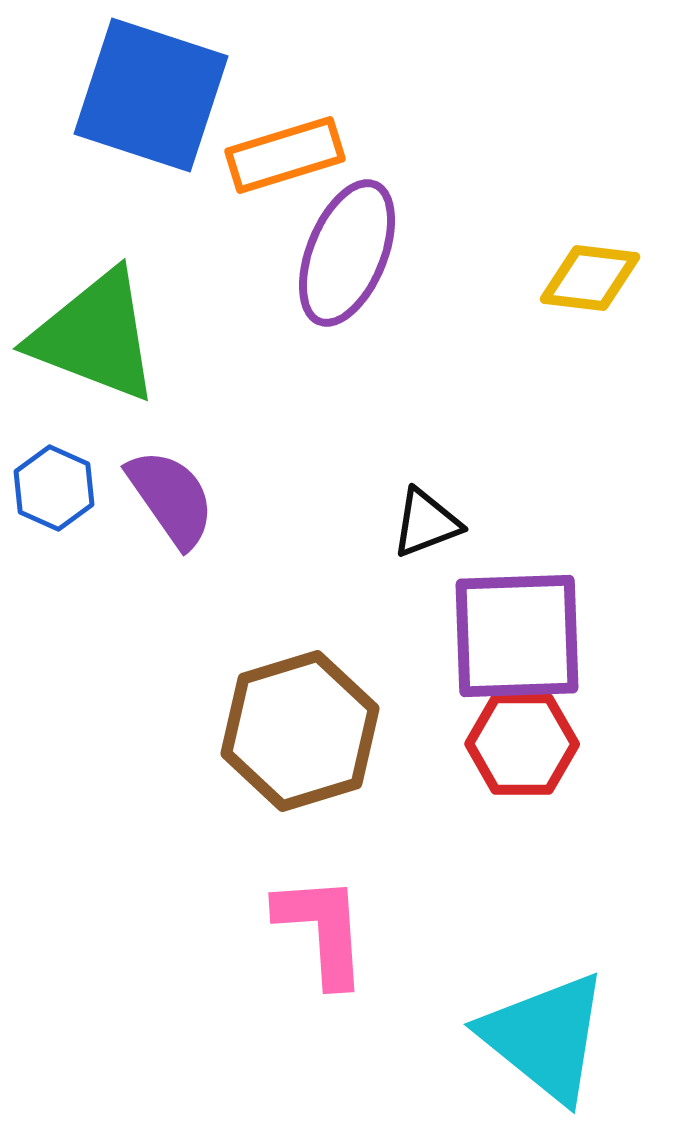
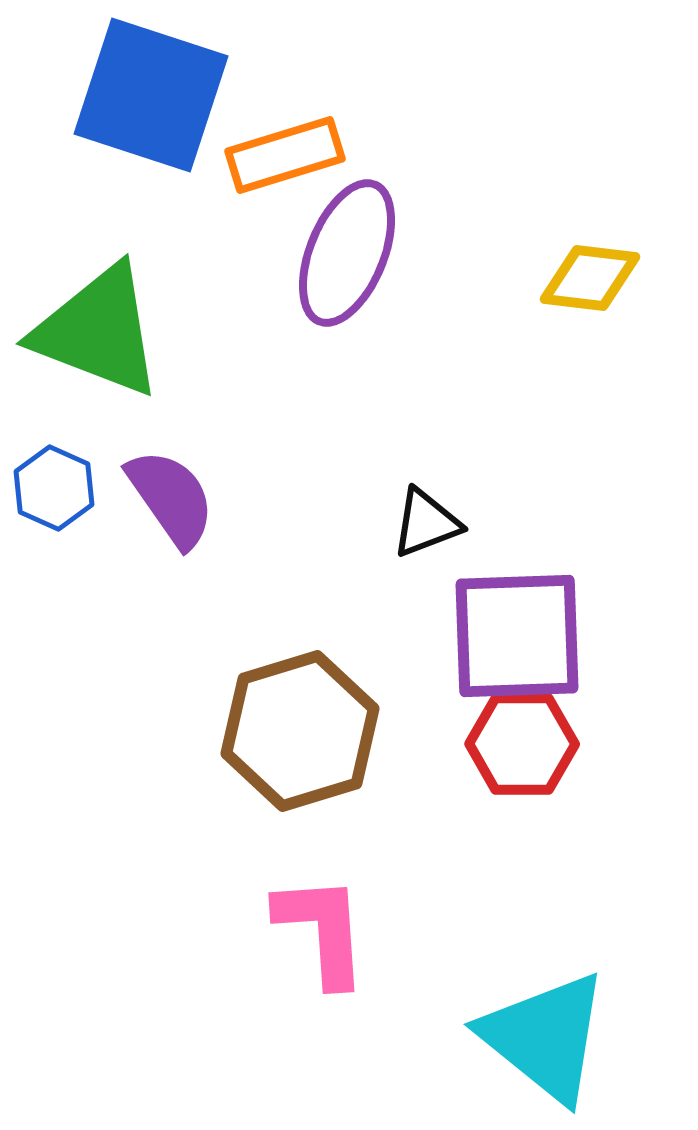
green triangle: moved 3 px right, 5 px up
